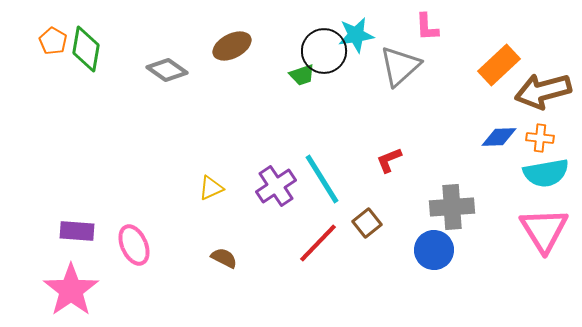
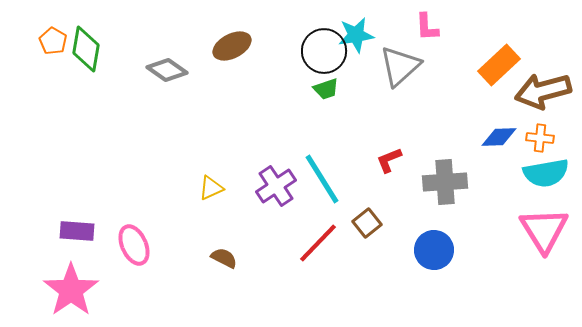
green trapezoid: moved 24 px right, 14 px down
gray cross: moved 7 px left, 25 px up
